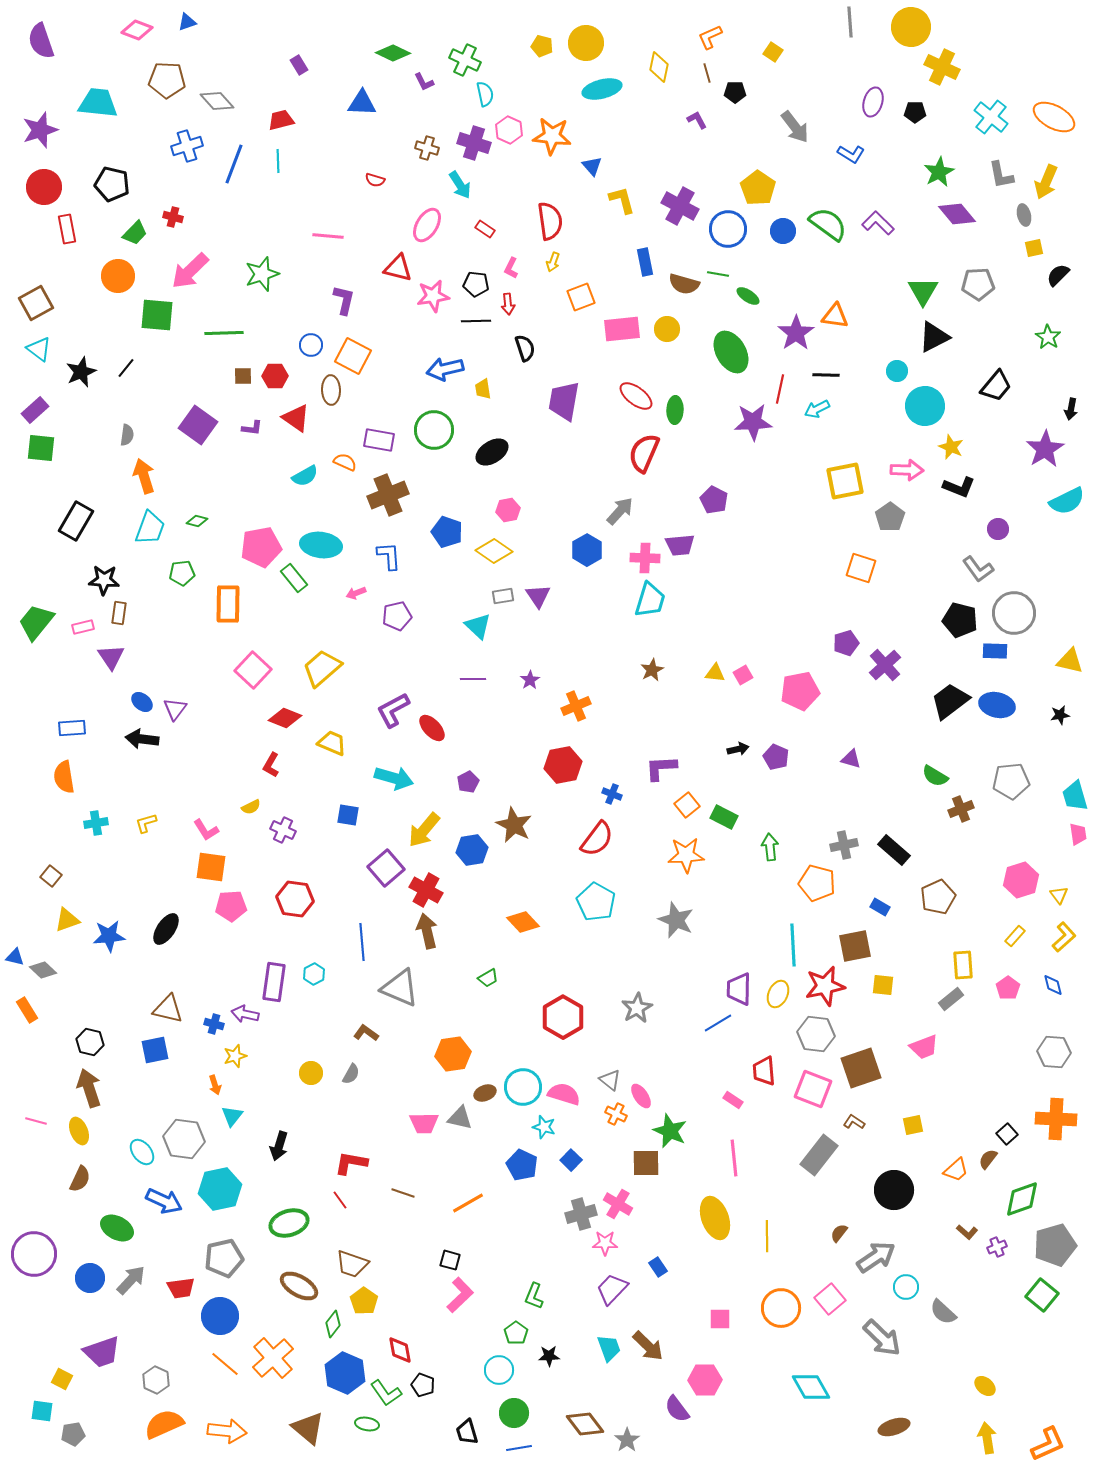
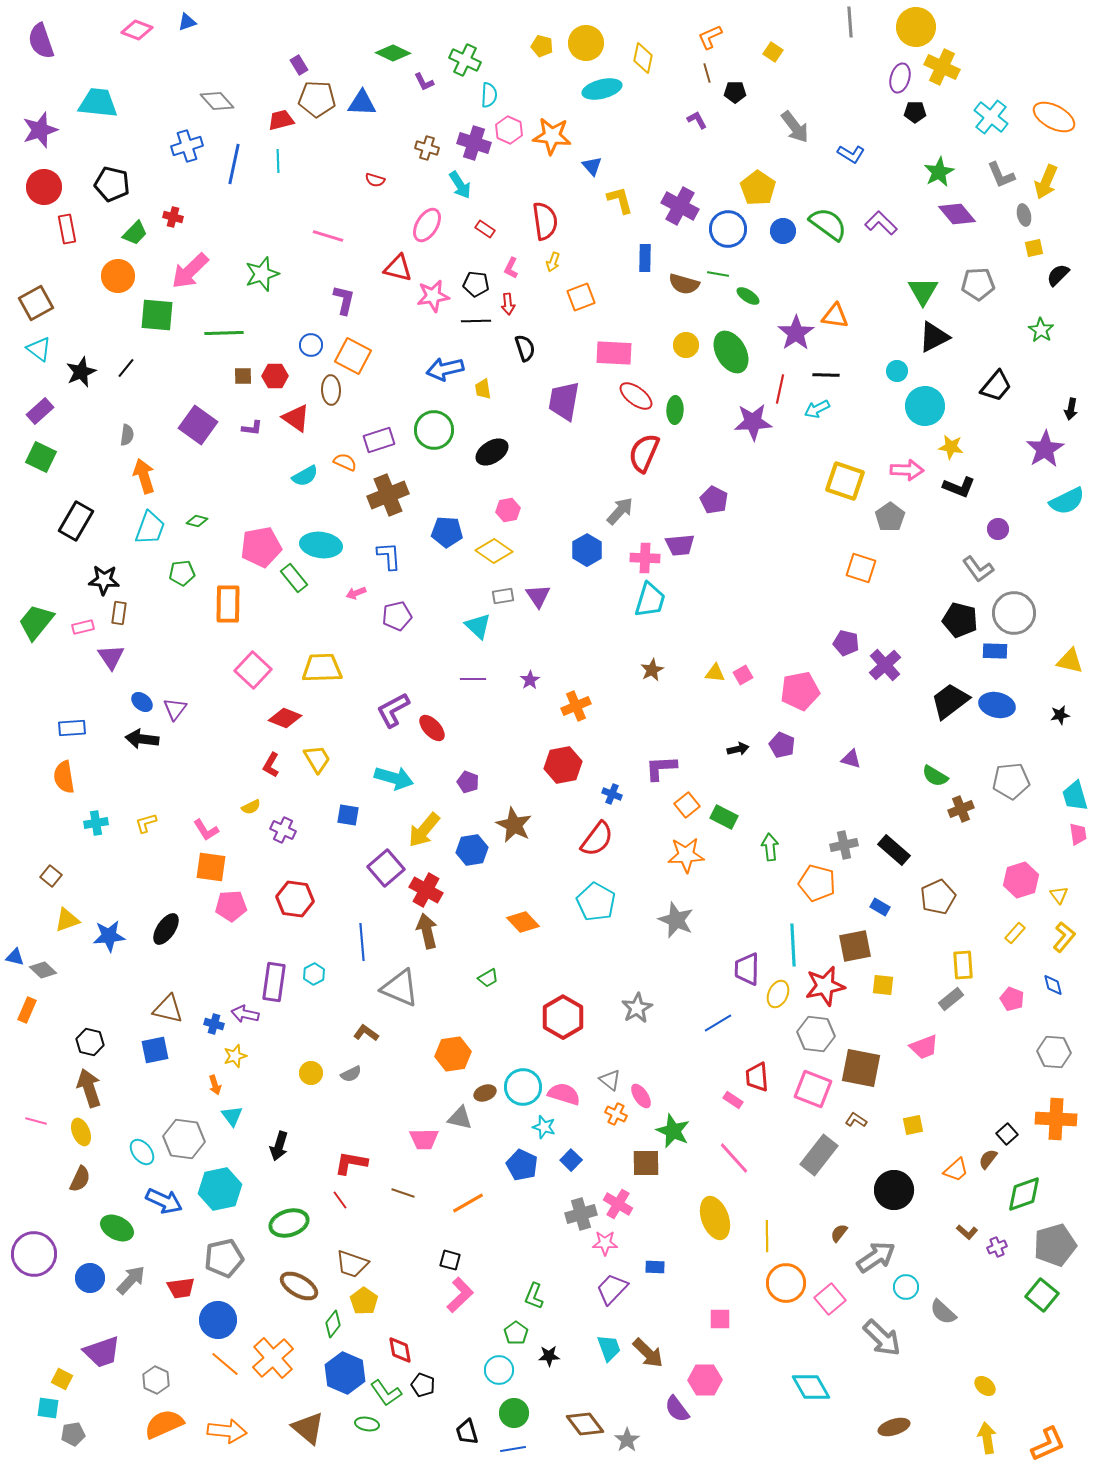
yellow circle at (911, 27): moved 5 px right
yellow diamond at (659, 67): moved 16 px left, 9 px up
brown pentagon at (167, 80): moved 150 px right, 19 px down
cyan semicircle at (485, 94): moved 4 px right, 1 px down; rotated 15 degrees clockwise
purple ellipse at (873, 102): moved 27 px right, 24 px up
blue line at (234, 164): rotated 9 degrees counterclockwise
gray L-shape at (1001, 175): rotated 12 degrees counterclockwise
yellow L-shape at (622, 200): moved 2 px left
red semicircle at (550, 221): moved 5 px left
purple L-shape at (878, 223): moved 3 px right
pink line at (328, 236): rotated 12 degrees clockwise
blue rectangle at (645, 262): moved 4 px up; rotated 12 degrees clockwise
pink rectangle at (622, 329): moved 8 px left, 24 px down; rotated 9 degrees clockwise
yellow circle at (667, 329): moved 19 px right, 16 px down
green star at (1048, 337): moved 7 px left, 7 px up
purple rectangle at (35, 410): moved 5 px right, 1 px down
purple rectangle at (379, 440): rotated 28 degrees counterclockwise
yellow star at (951, 447): rotated 15 degrees counterclockwise
green square at (41, 448): moved 9 px down; rotated 20 degrees clockwise
yellow square at (845, 481): rotated 30 degrees clockwise
blue pentagon at (447, 532): rotated 16 degrees counterclockwise
purple pentagon at (846, 643): rotated 30 degrees clockwise
yellow trapezoid at (322, 668): rotated 39 degrees clockwise
yellow trapezoid at (332, 743): moved 15 px left, 16 px down; rotated 36 degrees clockwise
purple pentagon at (776, 757): moved 6 px right, 12 px up
purple pentagon at (468, 782): rotated 25 degrees counterclockwise
yellow rectangle at (1015, 936): moved 3 px up
yellow L-shape at (1064, 937): rotated 8 degrees counterclockwise
pink pentagon at (1008, 988): moved 4 px right, 11 px down; rotated 15 degrees counterclockwise
purple trapezoid at (739, 989): moved 8 px right, 20 px up
orange rectangle at (27, 1010): rotated 55 degrees clockwise
brown square at (861, 1068): rotated 30 degrees clockwise
red trapezoid at (764, 1071): moved 7 px left, 6 px down
gray semicircle at (351, 1074): rotated 35 degrees clockwise
cyan triangle at (232, 1116): rotated 15 degrees counterclockwise
brown L-shape at (854, 1122): moved 2 px right, 2 px up
pink trapezoid at (424, 1123): moved 16 px down
yellow ellipse at (79, 1131): moved 2 px right, 1 px down
green star at (670, 1131): moved 3 px right
pink line at (734, 1158): rotated 36 degrees counterclockwise
green diamond at (1022, 1199): moved 2 px right, 5 px up
blue rectangle at (658, 1267): moved 3 px left; rotated 54 degrees counterclockwise
orange circle at (781, 1308): moved 5 px right, 25 px up
blue circle at (220, 1316): moved 2 px left, 4 px down
brown arrow at (648, 1346): moved 7 px down
cyan square at (42, 1411): moved 6 px right, 3 px up
blue line at (519, 1448): moved 6 px left, 1 px down
